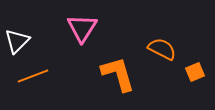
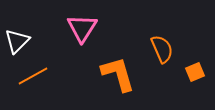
orange semicircle: rotated 40 degrees clockwise
orange line: rotated 8 degrees counterclockwise
